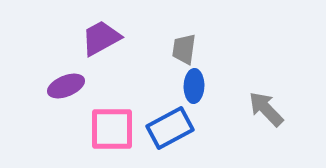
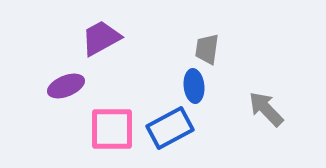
gray trapezoid: moved 23 px right
blue ellipse: rotated 8 degrees counterclockwise
